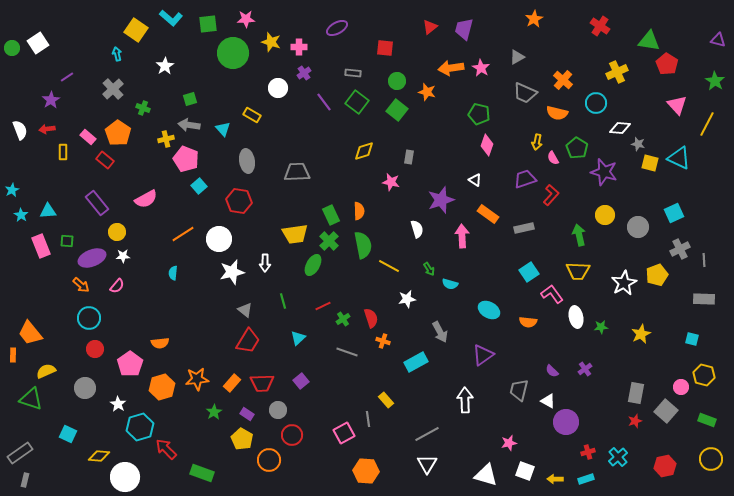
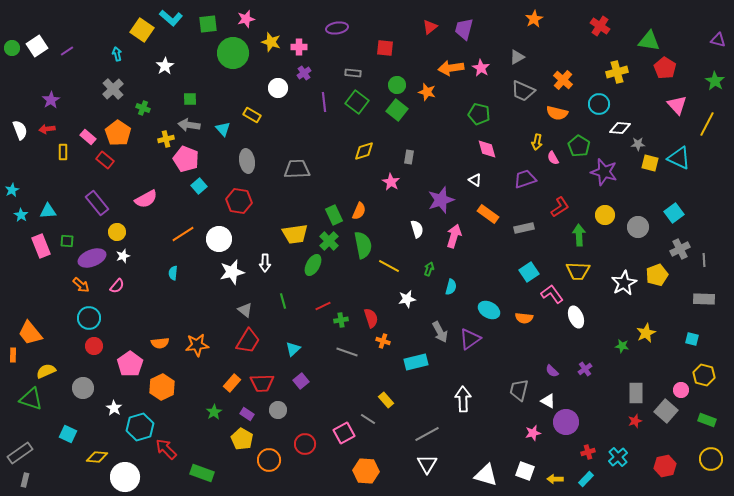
pink star at (246, 19): rotated 12 degrees counterclockwise
purple ellipse at (337, 28): rotated 20 degrees clockwise
yellow square at (136, 30): moved 6 px right
white square at (38, 43): moved 1 px left, 3 px down
red pentagon at (667, 64): moved 2 px left, 4 px down
yellow cross at (617, 72): rotated 10 degrees clockwise
purple line at (67, 77): moved 26 px up
green circle at (397, 81): moved 4 px down
gray trapezoid at (525, 93): moved 2 px left, 2 px up
green square at (190, 99): rotated 16 degrees clockwise
purple line at (324, 102): rotated 30 degrees clockwise
cyan circle at (596, 103): moved 3 px right, 1 px down
gray star at (638, 144): rotated 16 degrees counterclockwise
pink diamond at (487, 145): moved 4 px down; rotated 35 degrees counterclockwise
green pentagon at (577, 148): moved 2 px right, 2 px up
gray trapezoid at (297, 172): moved 3 px up
pink star at (391, 182): rotated 18 degrees clockwise
red L-shape at (551, 195): moved 9 px right, 12 px down; rotated 15 degrees clockwise
orange semicircle at (359, 211): rotated 24 degrees clockwise
cyan square at (674, 213): rotated 12 degrees counterclockwise
green rectangle at (331, 215): moved 3 px right
green arrow at (579, 235): rotated 10 degrees clockwise
pink arrow at (462, 236): moved 8 px left; rotated 20 degrees clockwise
white star at (123, 256): rotated 16 degrees counterclockwise
green arrow at (429, 269): rotated 128 degrees counterclockwise
cyan semicircle at (450, 284): moved 1 px right, 3 px down; rotated 91 degrees counterclockwise
white ellipse at (576, 317): rotated 10 degrees counterclockwise
green cross at (343, 319): moved 2 px left, 1 px down; rotated 24 degrees clockwise
orange semicircle at (528, 322): moved 4 px left, 4 px up
green star at (601, 327): moved 21 px right, 19 px down; rotated 16 degrees clockwise
yellow star at (641, 334): moved 5 px right, 1 px up
cyan triangle at (298, 338): moved 5 px left, 11 px down
red circle at (95, 349): moved 1 px left, 3 px up
purple triangle at (483, 355): moved 13 px left, 16 px up
cyan rectangle at (416, 362): rotated 15 degrees clockwise
orange star at (197, 379): moved 34 px up
orange hexagon at (162, 387): rotated 10 degrees counterclockwise
pink circle at (681, 387): moved 3 px down
gray circle at (85, 388): moved 2 px left
gray rectangle at (636, 393): rotated 10 degrees counterclockwise
white arrow at (465, 400): moved 2 px left, 1 px up
white star at (118, 404): moved 4 px left, 4 px down
gray line at (368, 419): rotated 49 degrees counterclockwise
red circle at (292, 435): moved 13 px right, 9 px down
pink star at (509, 443): moved 24 px right, 10 px up
yellow diamond at (99, 456): moved 2 px left, 1 px down
cyan rectangle at (586, 479): rotated 28 degrees counterclockwise
